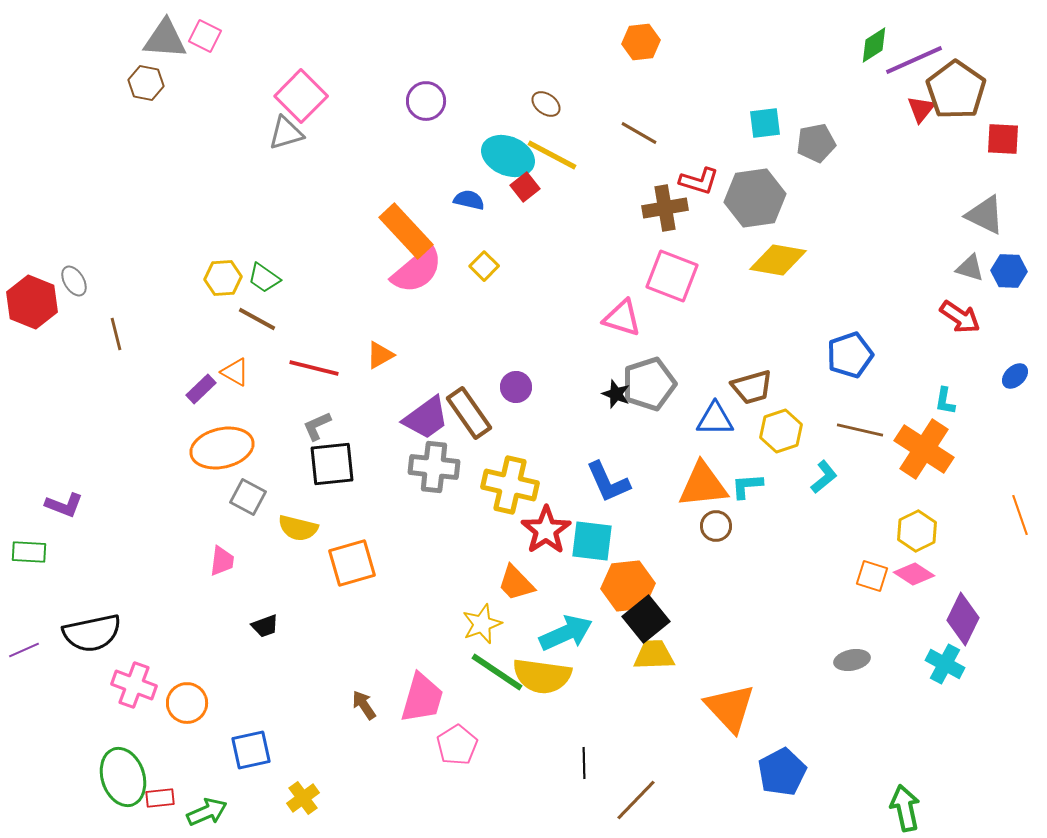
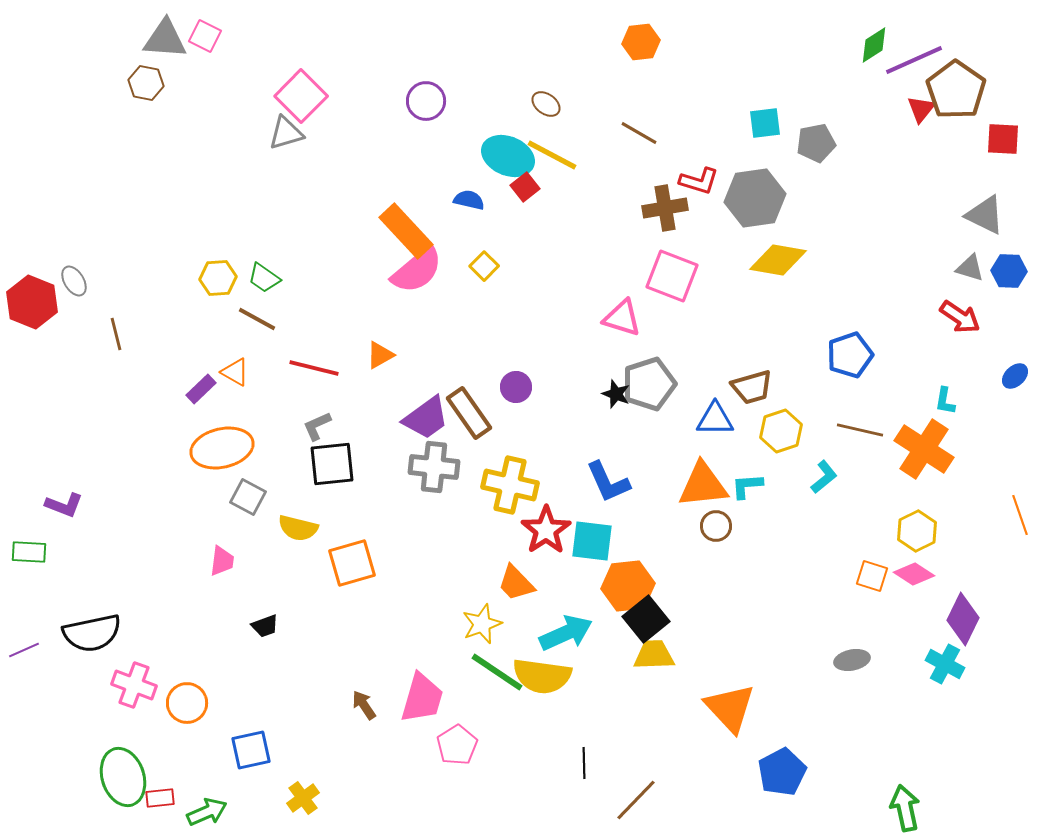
yellow hexagon at (223, 278): moved 5 px left
